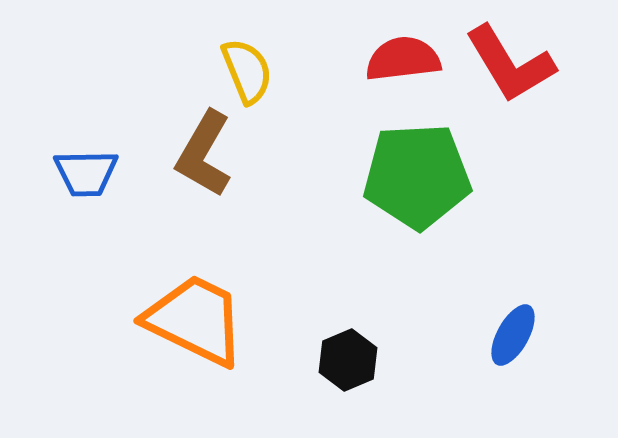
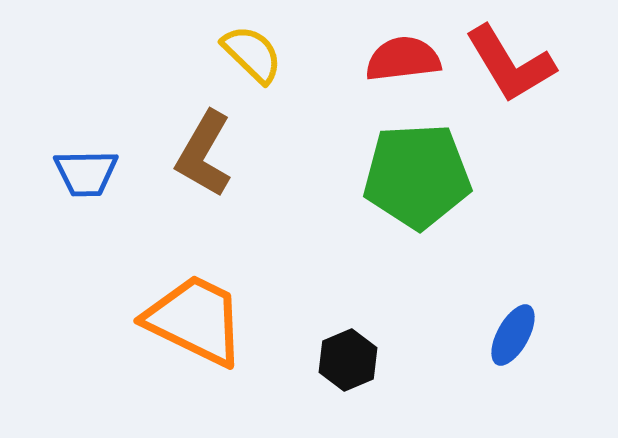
yellow semicircle: moved 5 px right, 17 px up; rotated 24 degrees counterclockwise
